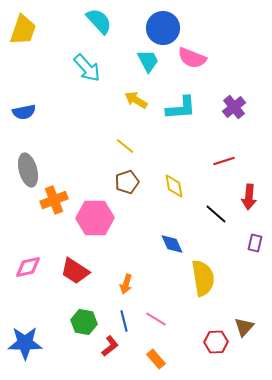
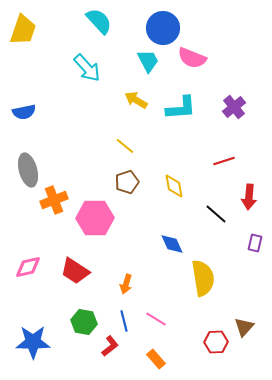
blue star: moved 8 px right, 1 px up
